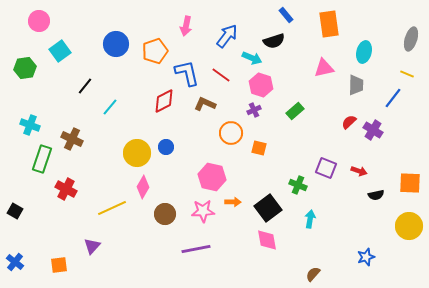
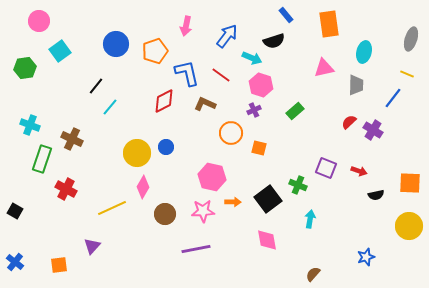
black line at (85, 86): moved 11 px right
black square at (268, 208): moved 9 px up
